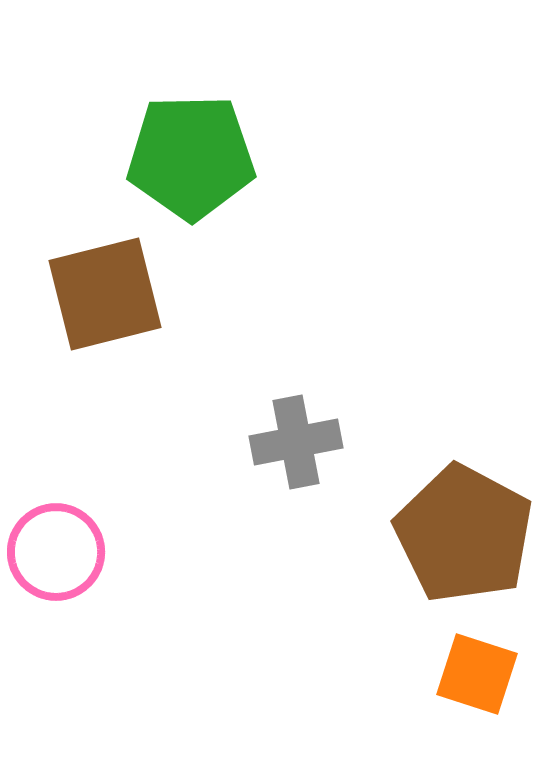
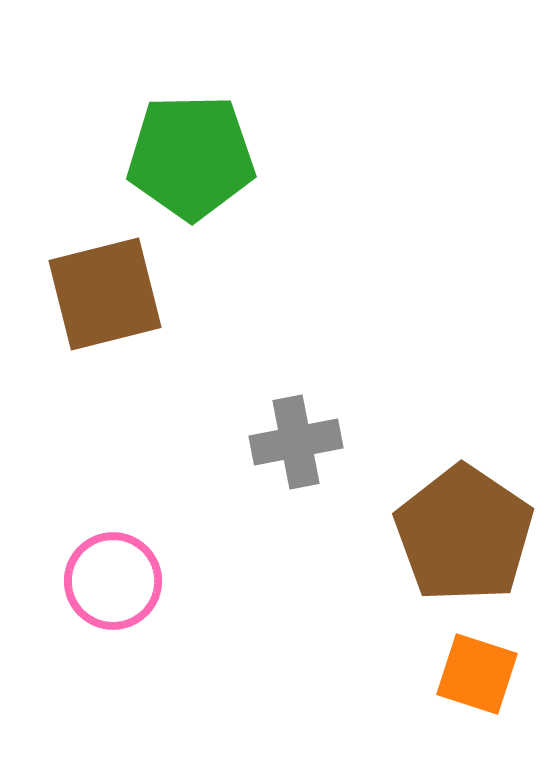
brown pentagon: rotated 6 degrees clockwise
pink circle: moved 57 px right, 29 px down
